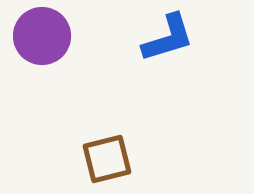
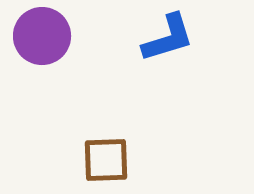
brown square: moved 1 px left, 1 px down; rotated 12 degrees clockwise
